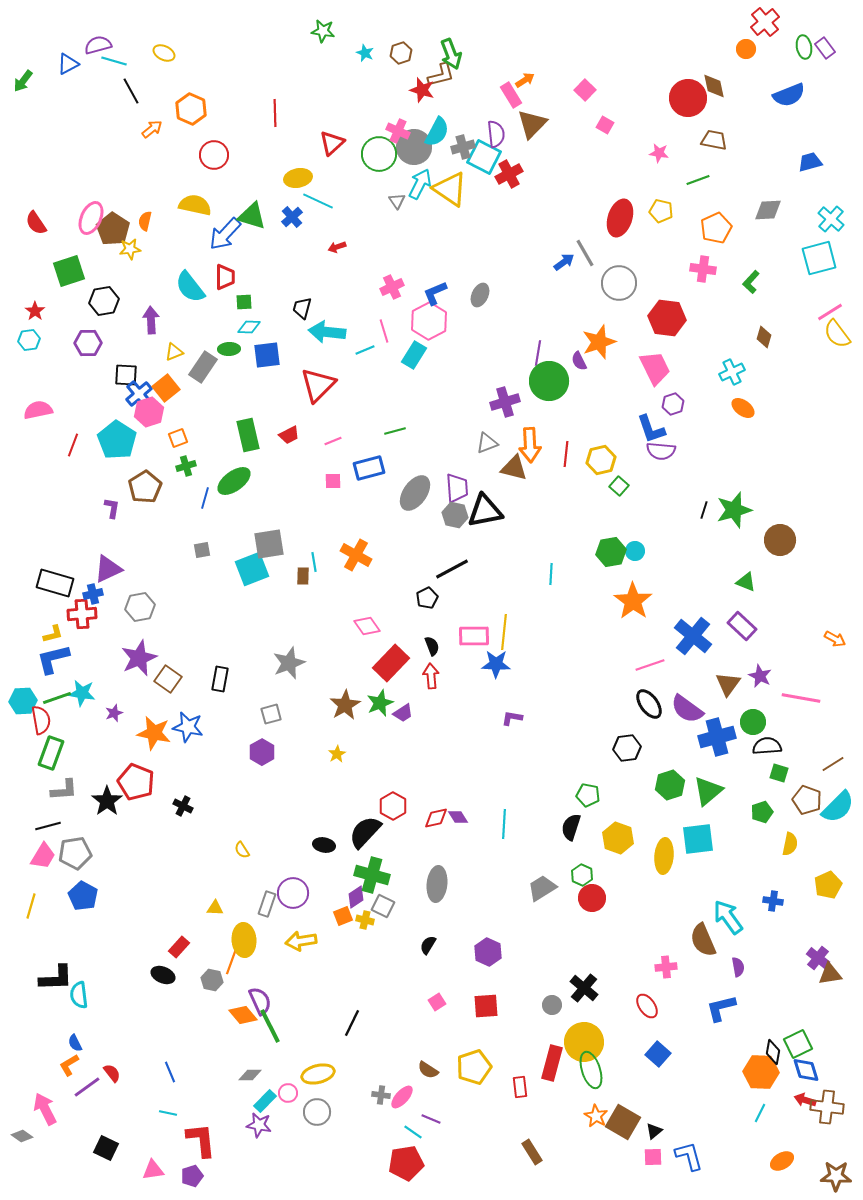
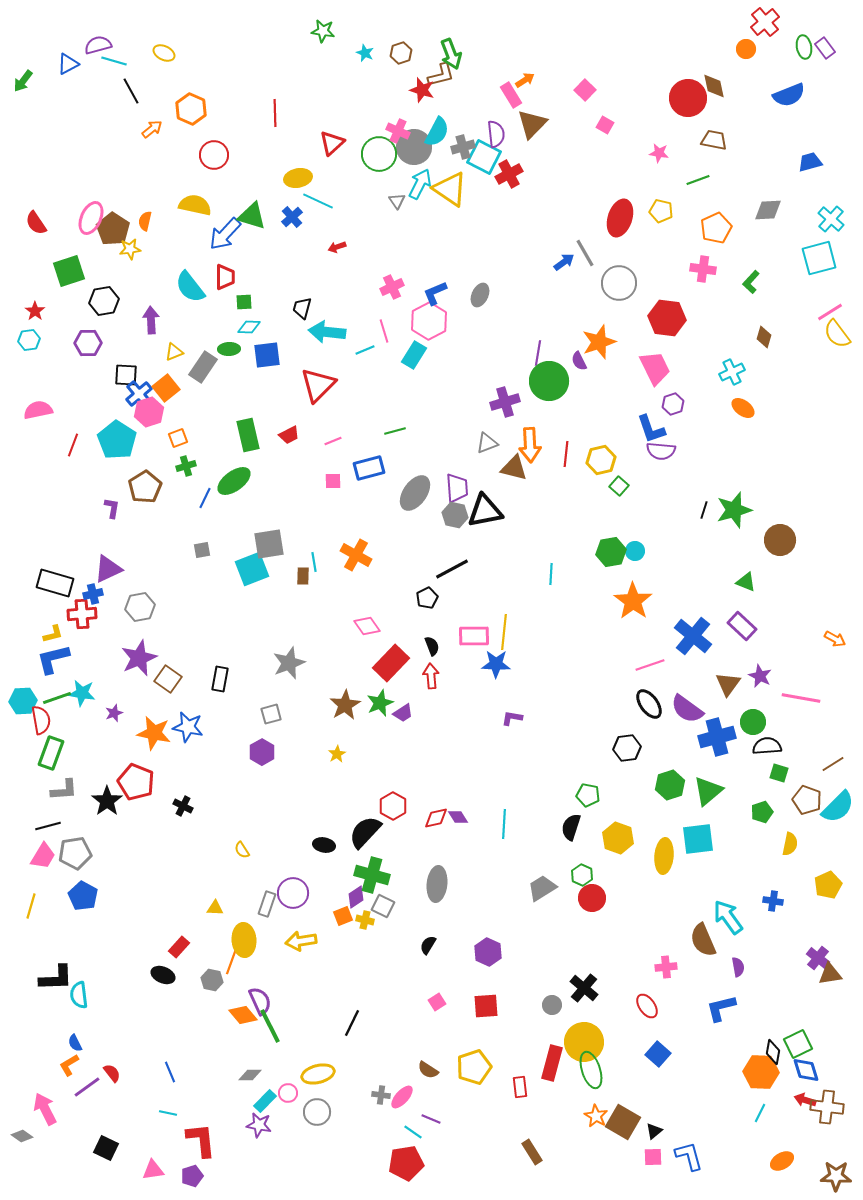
blue line at (205, 498): rotated 10 degrees clockwise
